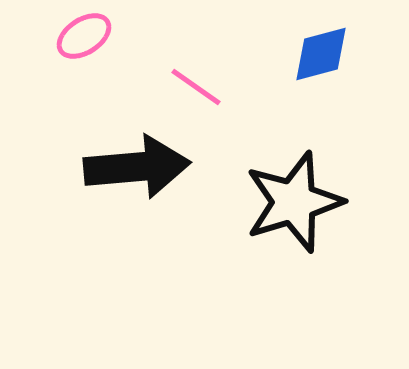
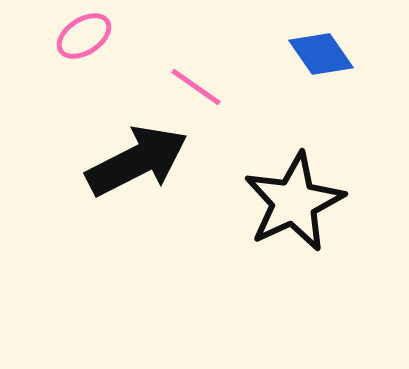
blue diamond: rotated 70 degrees clockwise
black arrow: moved 6 px up; rotated 22 degrees counterclockwise
black star: rotated 8 degrees counterclockwise
